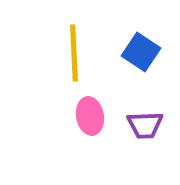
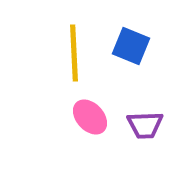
blue square: moved 10 px left, 6 px up; rotated 12 degrees counterclockwise
pink ellipse: moved 1 px down; rotated 33 degrees counterclockwise
